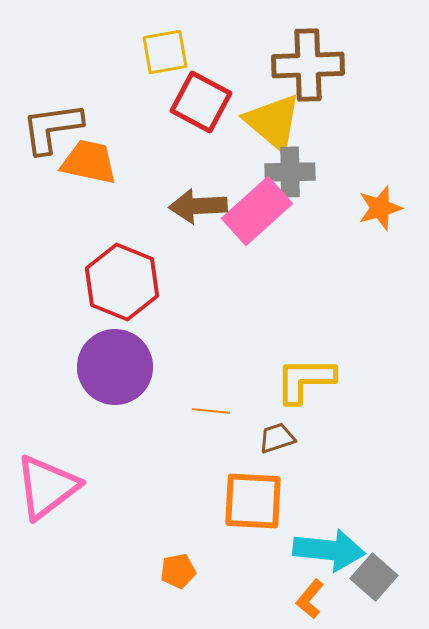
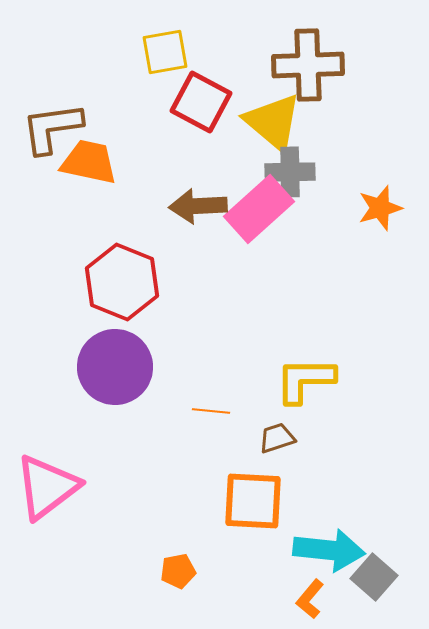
pink rectangle: moved 2 px right, 2 px up
